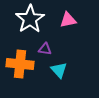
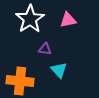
orange cross: moved 17 px down
